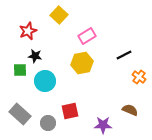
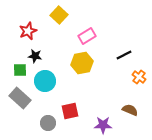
gray rectangle: moved 16 px up
